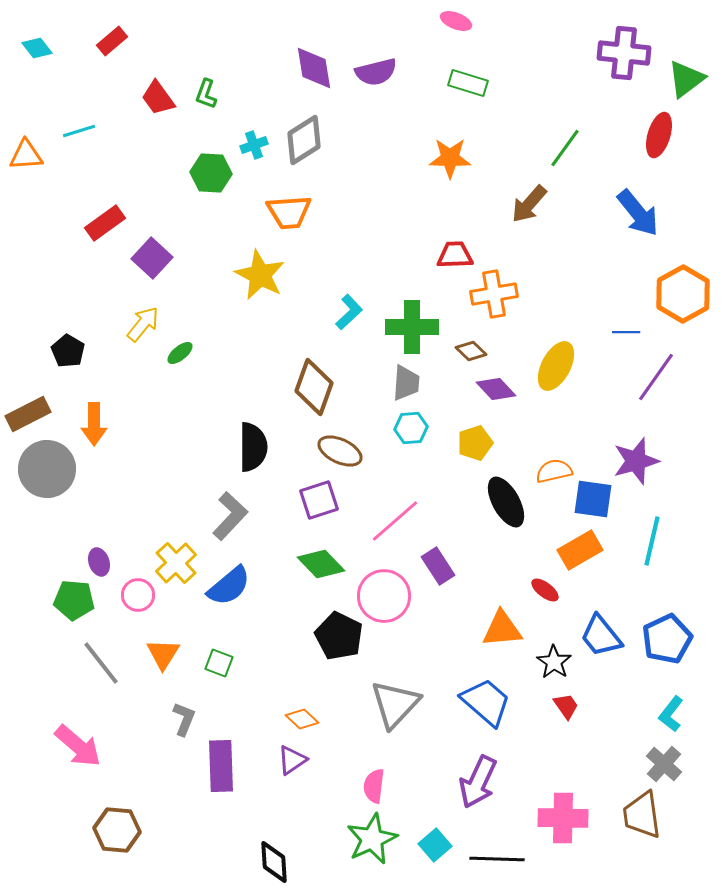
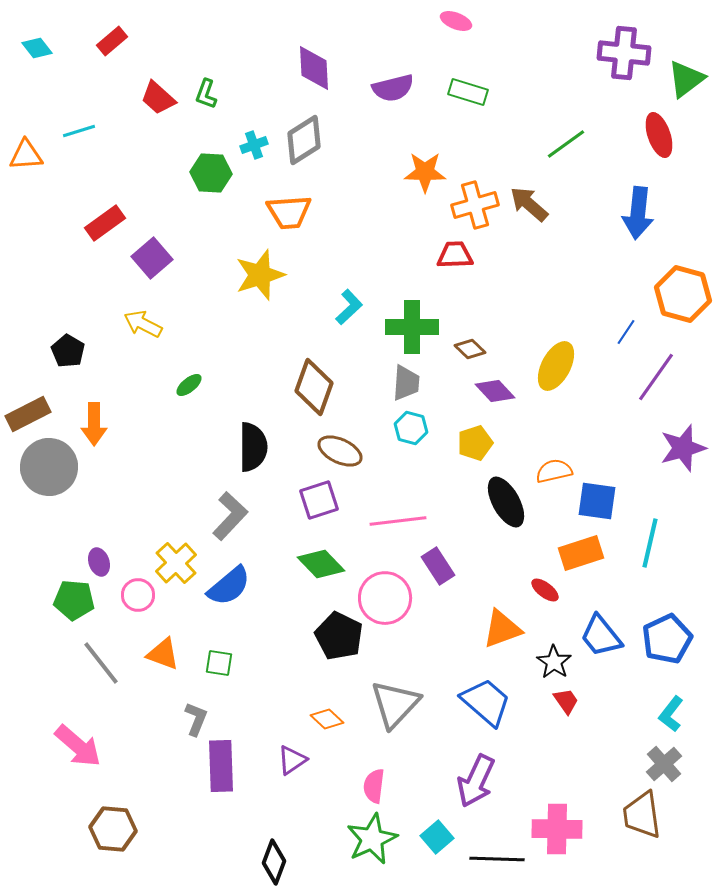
purple diamond at (314, 68): rotated 6 degrees clockwise
purple semicircle at (376, 72): moved 17 px right, 16 px down
green rectangle at (468, 83): moved 9 px down
red trapezoid at (158, 98): rotated 12 degrees counterclockwise
red ellipse at (659, 135): rotated 36 degrees counterclockwise
green line at (565, 148): moved 1 px right, 4 px up; rotated 18 degrees clockwise
orange star at (450, 158): moved 25 px left, 14 px down
brown arrow at (529, 204): rotated 90 degrees clockwise
blue arrow at (638, 213): rotated 45 degrees clockwise
purple square at (152, 258): rotated 6 degrees clockwise
yellow star at (260, 275): rotated 27 degrees clockwise
orange cross at (494, 294): moved 19 px left, 89 px up; rotated 6 degrees counterclockwise
orange hexagon at (683, 294): rotated 16 degrees counterclockwise
cyan L-shape at (349, 312): moved 5 px up
yellow arrow at (143, 324): rotated 102 degrees counterclockwise
blue line at (626, 332): rotated 56 degrees counterclockwise
brown diamond at (471, 351): moved 1 px left, 2 px up
green ellipse at (180, 353): moved 9 px right, 32 px down
purple diamond at (496, 389): moved 1 px left, 2 px down
cyan hexagon at (411, 428): rotated 20 degrees clockwise
purple star at (636, 461): moved 47 px right, 13 px up
gray circle at (47, 469): moved 2 px right, 2 px up
blue square at (593, 499): moved 4 px right, 2 px down
pink line at (395, 521): moved 3 px right; rotated 34 degrees clockwise
cyan line at (652, 541): moved 2 px left, 2 px down
orange rectangle at (580, 550): moved 1 px right, 3 px down; rotated 12 degrees clockwise
pink circle at (384, 596): moved 1 px right, 2 px down
orange triangle at (502, 629): rotated 15 degrees counterclockwise
orange triangle at (163, 654): rotated 42 degrees counterclockwise
green square at (219, 663): rotated 12 degrees counterclockwise
red trapezoid at (566, 706): moved 5 px up
gray L-shape at (184, 719): moved 12 px right
orange diamond at (302, 719): moved 25 px right
gray cross at (664, 764): rotated 6 degrees clockwise
purple arrow at (478, 782): moved 2 px left, 1 px up
pink cross at (563, 818): moved 6 px left, 11 px down
brown hexagon at (117, 830): moved 4 px left, 1 px up
cyan square at (435, 845): moved 2 px right, 8 px up
black diamond at (274, 862): rotated 24 degrees clockwise
